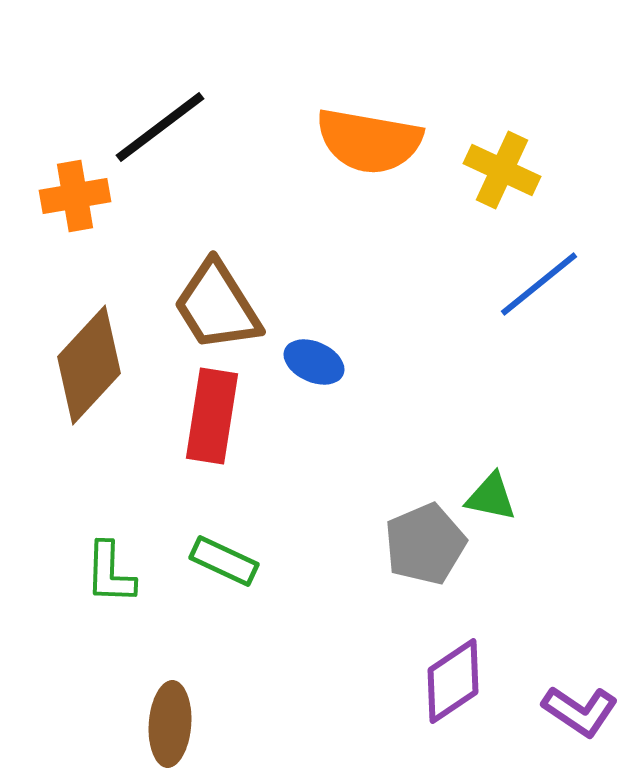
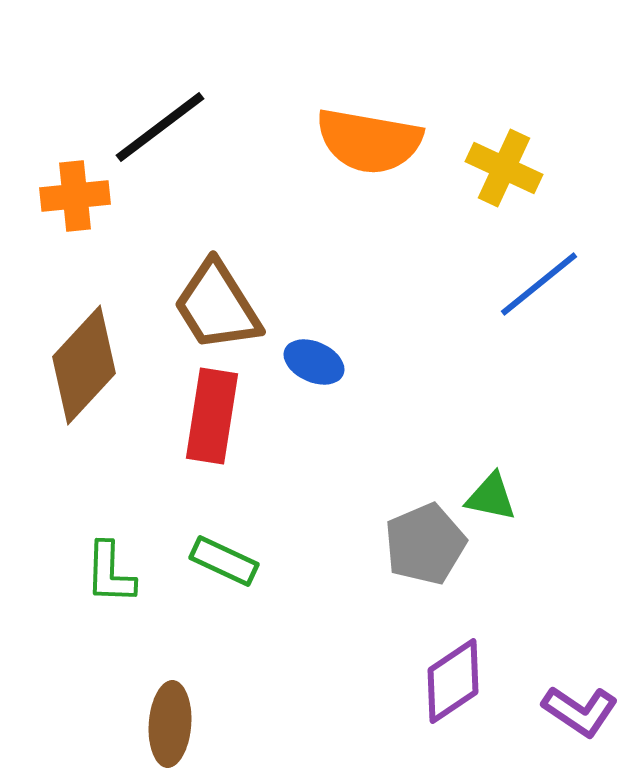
yellow cross: moved 2 px right, 2 px up
orange cross: rotated 4 degrees clockwise
brown diamond: moved 5 px left
